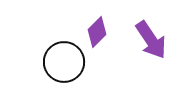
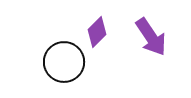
purple arrow: moved 3 px up
